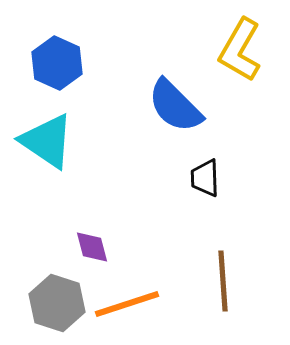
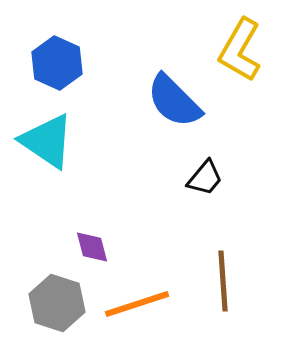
blue semicircle: moved 1 px left, 5 px up
black trapezoid: rotated 138 degrees counterclockwise
orange line: moved 10 px right
